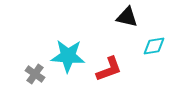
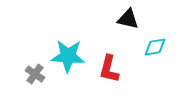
black triangle: moved 1 px right, 2 px down
cyan diamond: moved 1 px right, 1 px down
red L-shape: rotated 124 degrees clockwise
